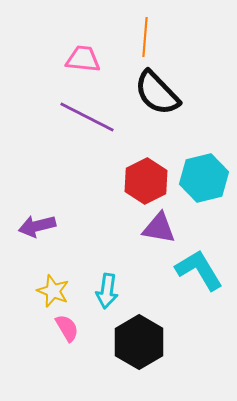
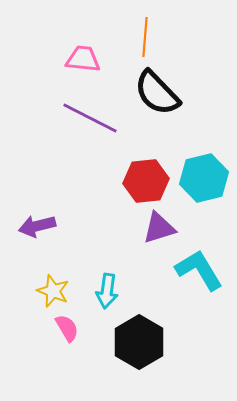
purple line: moved 3 px right, 1 px down
red hexagon: rotated 21 degrees clockwise
purple triangle: rotated 27 degrees counterclockwise
